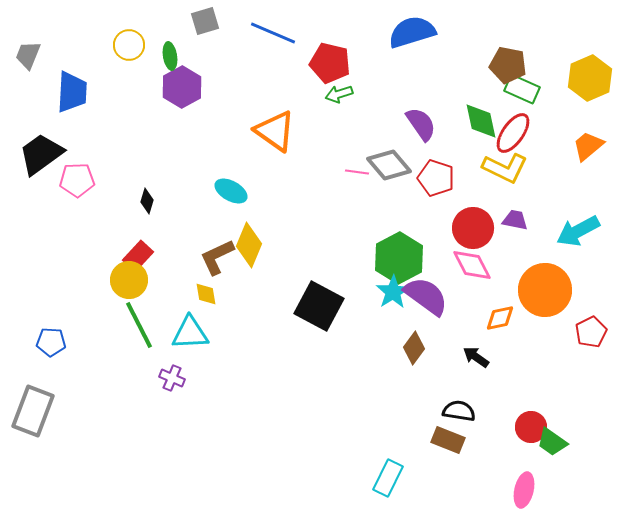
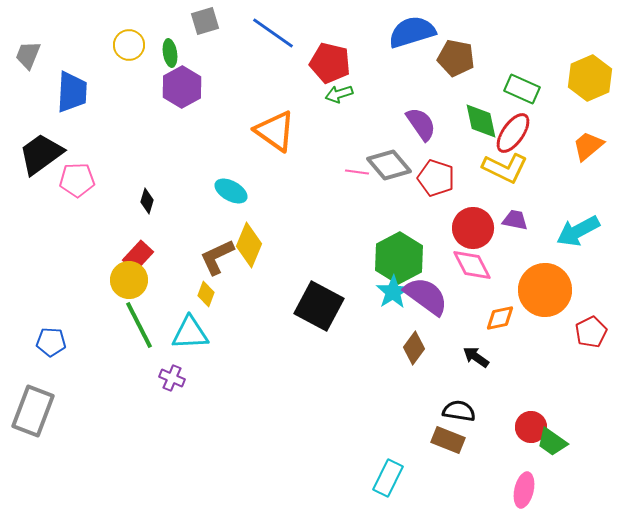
blue line at (273, 33): rotated 12 degrees clockwise
green ellipse at (170, 56): moved 3 px up
brown pentagon at (508, 65): moved 52 px left, 7 px up
yellow diamond at (206, 294): rotated 30 degrees clockwise
